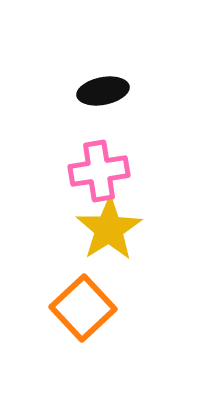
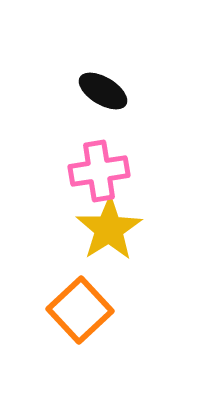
black ellipse: rotated 42 degrees clockwise
orange square: moved 3 px left, 2 px down
